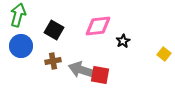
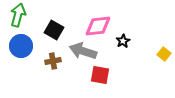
gray arrow: moved 1 px right, 19 px up
